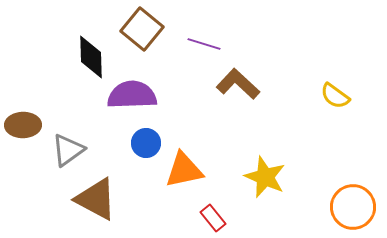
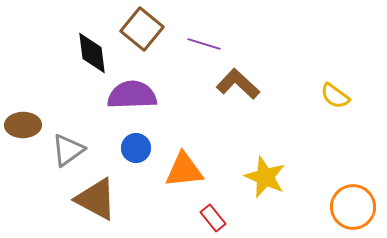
black diamond: moved 1 px right, 4 px up; rotated 6 degrees counterclockwise
blue circle: moved 10 px left, 5 px down
orange triangle: rotated 6 degrees clockwise
